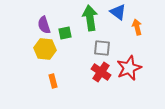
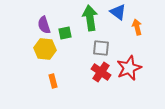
gray square: moved 1 px left
